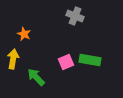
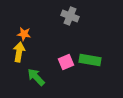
gray cross: moved 5 px left
orange star: rotated 16 degrees counterclockwise
yellow arrow: moved 6 px right, 7 px up
